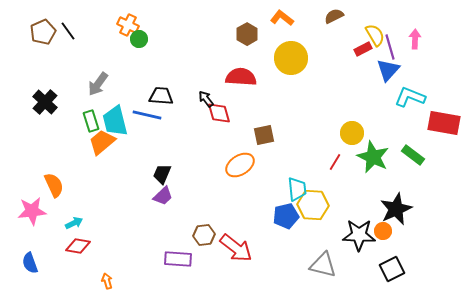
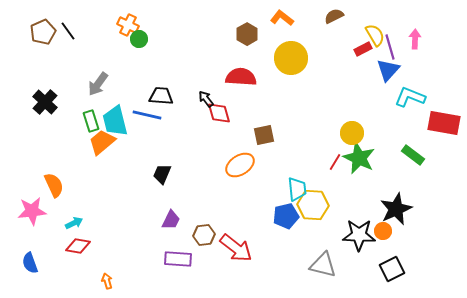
green star at (373, 157): moved 14 px left, 1 px down
purple trapezoid at (163, 196): moved 8 px right, 24 px down; rotated 20 degrees counterclockwise
